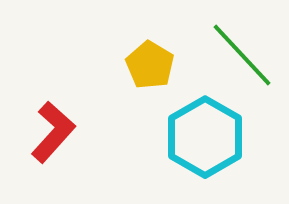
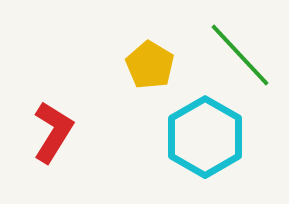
green line: moved 2 px left
red L-shape: rotated 10 degrees counterclockwise
